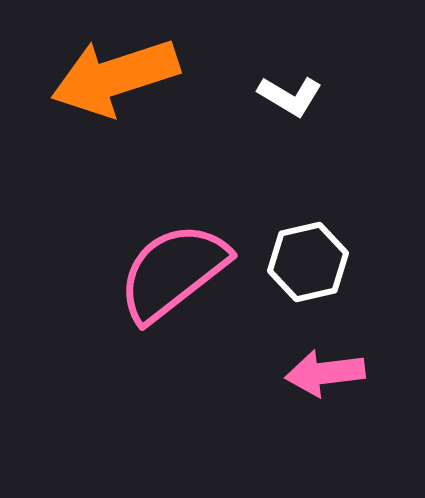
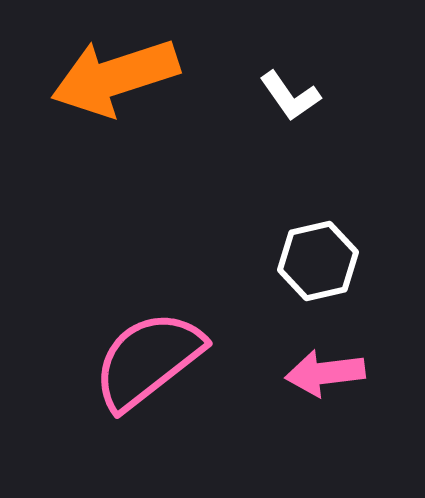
white L-shape: rotated 24 degrees clockwise
white hexagon: moved 10 px right, 1 px up
pink semicircle: moved 25 px left, 88 px down
